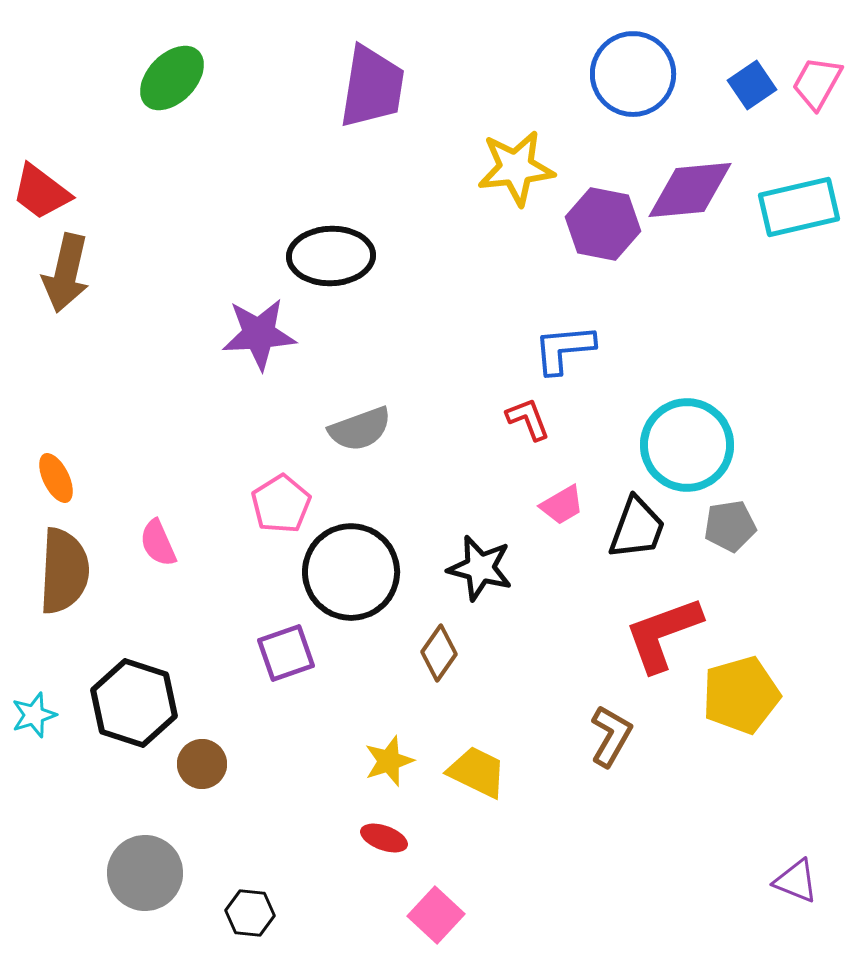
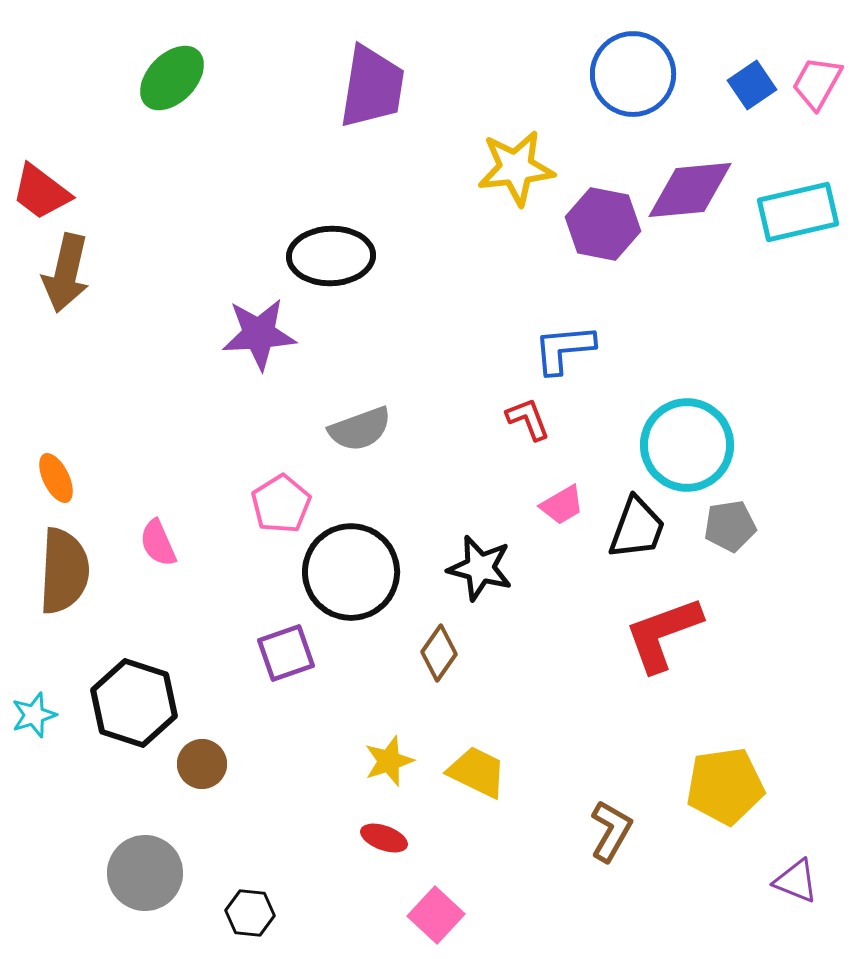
cyan rectangle at (799, 207): moved 1 px left, 5 px down
yellow pentagon at (741, 695): moved 16 px left, 91 px down; rotated 8 degrees clockwise
brown L-shape at (611, 736): moved 95 px down
